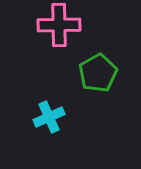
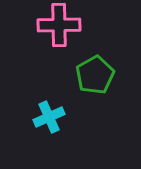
green pentagon: moved 3 px left, 2 px down
